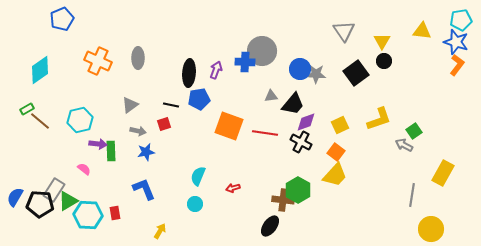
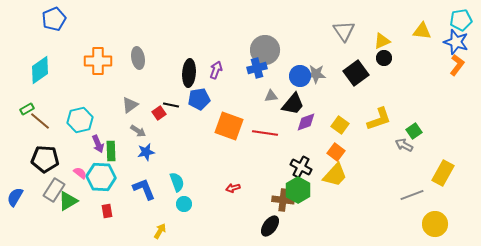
blue pentagon at (62, 19): moved 8 px left
yellow triangle at (382, 41): rotated 36 degrees clockwise
gray circle at (262, 51): moved 3 px right, 1 px up
gray ellipse at (138, 58): rotated 10 degrees counterclockwise
orange cross at (98, 61): rotated 24 degrees counterclockwise
black circle at (384, 61): moved 3 px up
blue cross at (245, 62): moved 12 px right, 6 px down; rotated 18 degrees counterclockwise
blue circle at (300, 69): moved 7 px down
red square at (164, 124): moved 5 px left, 11 px up; rotated 16 degrees counterclockwise
yellow square at (340, 125): rotated 30 degrees counterclockwise
gray arrow at (138, 131): rotated 21 degrees clockwise
black cross at (301, 142): moved 25 px down
purple arrow at (98, 144): rotated 60 degrees clockwise
pink semicircle at (84, 169): moved 4 px left, 4 px down
cyan semicircle at (198, 176): moved 21 px left, 6 px down; rotated 138 degrees clockwise
gray line at (412, 195): rotated 60 degrees clockwise
black pentagon at (40, 204): moved 5 px right, 45 px up
cyan circle at (195, 204): moved 11 px left
red rectangle at (115, 213): moved 8 px left, 2 px up
cyan hexagon at (88, 215): moved 13 px right, 38 px up
yellow circle at (431, 229): moved 4 px right, 5 px up
